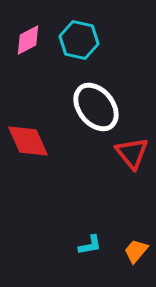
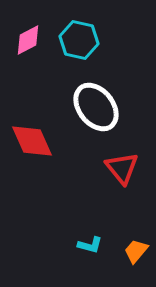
red diamond: moved 4 px right
red triangle: moved 10 px left, 15 px down
cyan L-shape: rotated 25 degrees clockwise
